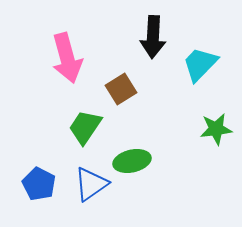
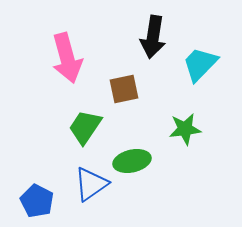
black arrow: rotated 6 degrees clockwise
brown square: moved 3 px right; rotated 20 degrees clockwise
green star: moved 31 px left
blue pentagon: moved 2 px left, 17 px down
